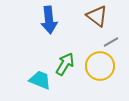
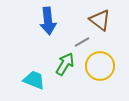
brown triangle: moved 3 px right, 4 px down
blue arrow: moved 1 px left, 1 px down
gray line: moved 29 px left
cyan trapezoid: moved 6 px left
